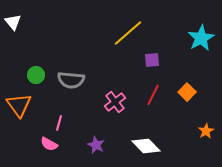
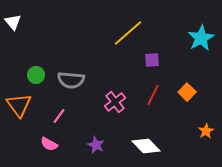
pink line: moved 7 px up; rotated 21 degrees clockwise
